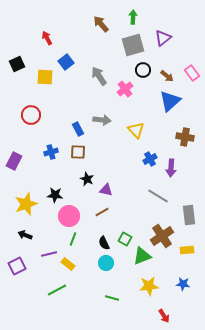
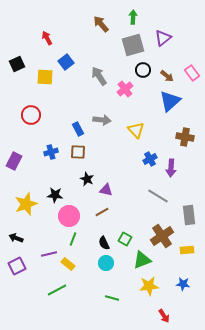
black arrow at (25, 235): moved 9 px left, 3 px down
green triangle at (142, 256): moved 4 px down
